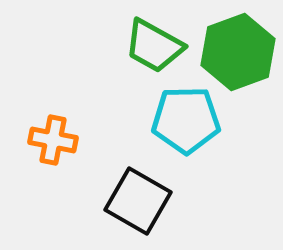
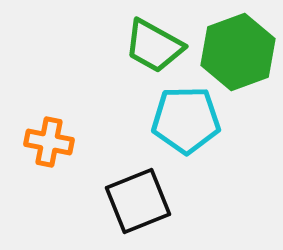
orange cross: moved 4 px left, 2 px down
black square: rotated 38 degrees clockwise
